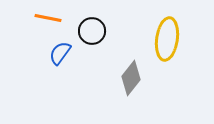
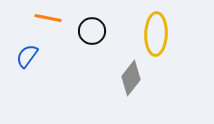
yellow ellipse: moved 11 px left, 5 px up; rotated 6 degrees counterclockwise
blue semicircle: moved 33 px left, 3 px down
